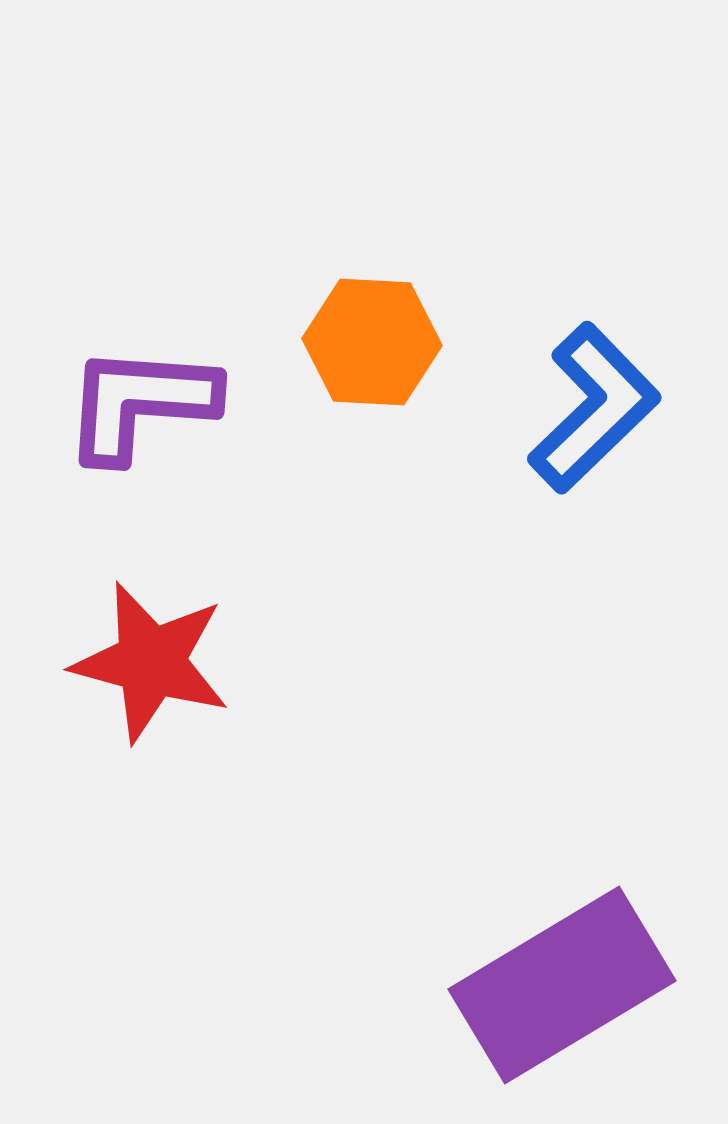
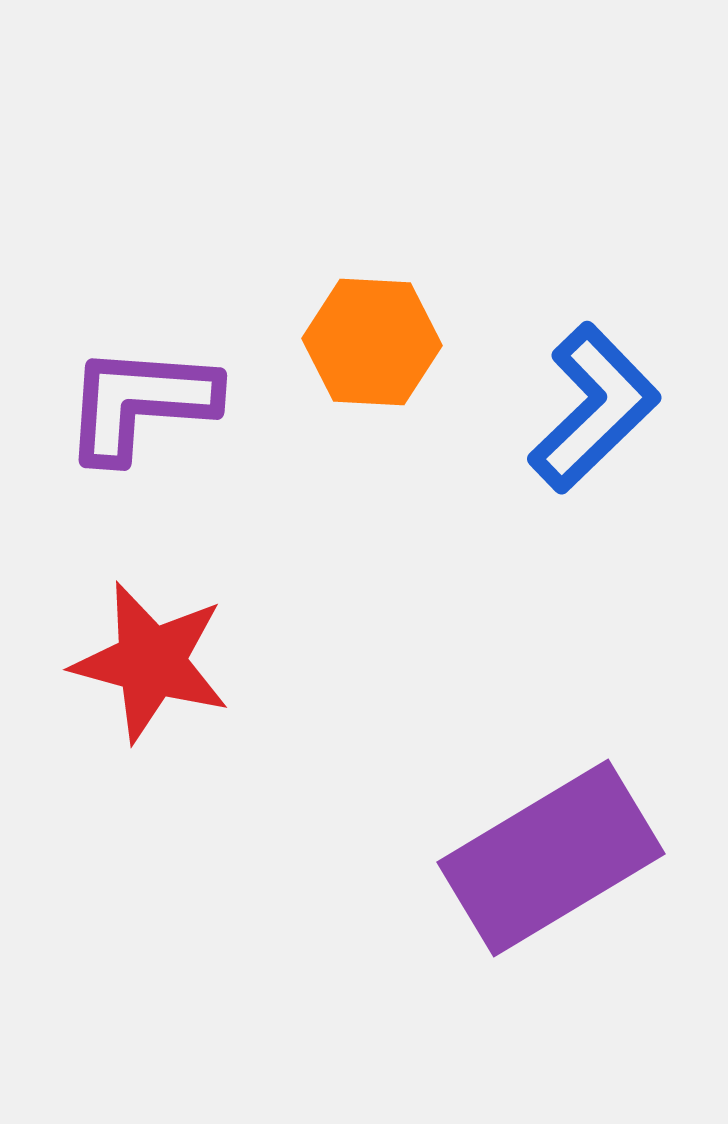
purple rectangle: moved 11 px left, 127 px up
